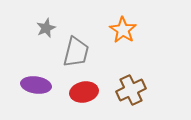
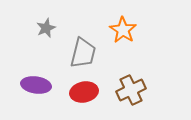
gray trapezoid: moved 7 px right, 1 px down
